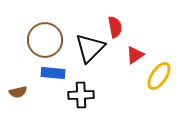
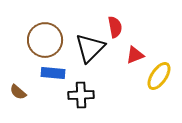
red triangle: rotated 12 degrees clockwise
brown semicircle: rotated 54 degrees clockwise
